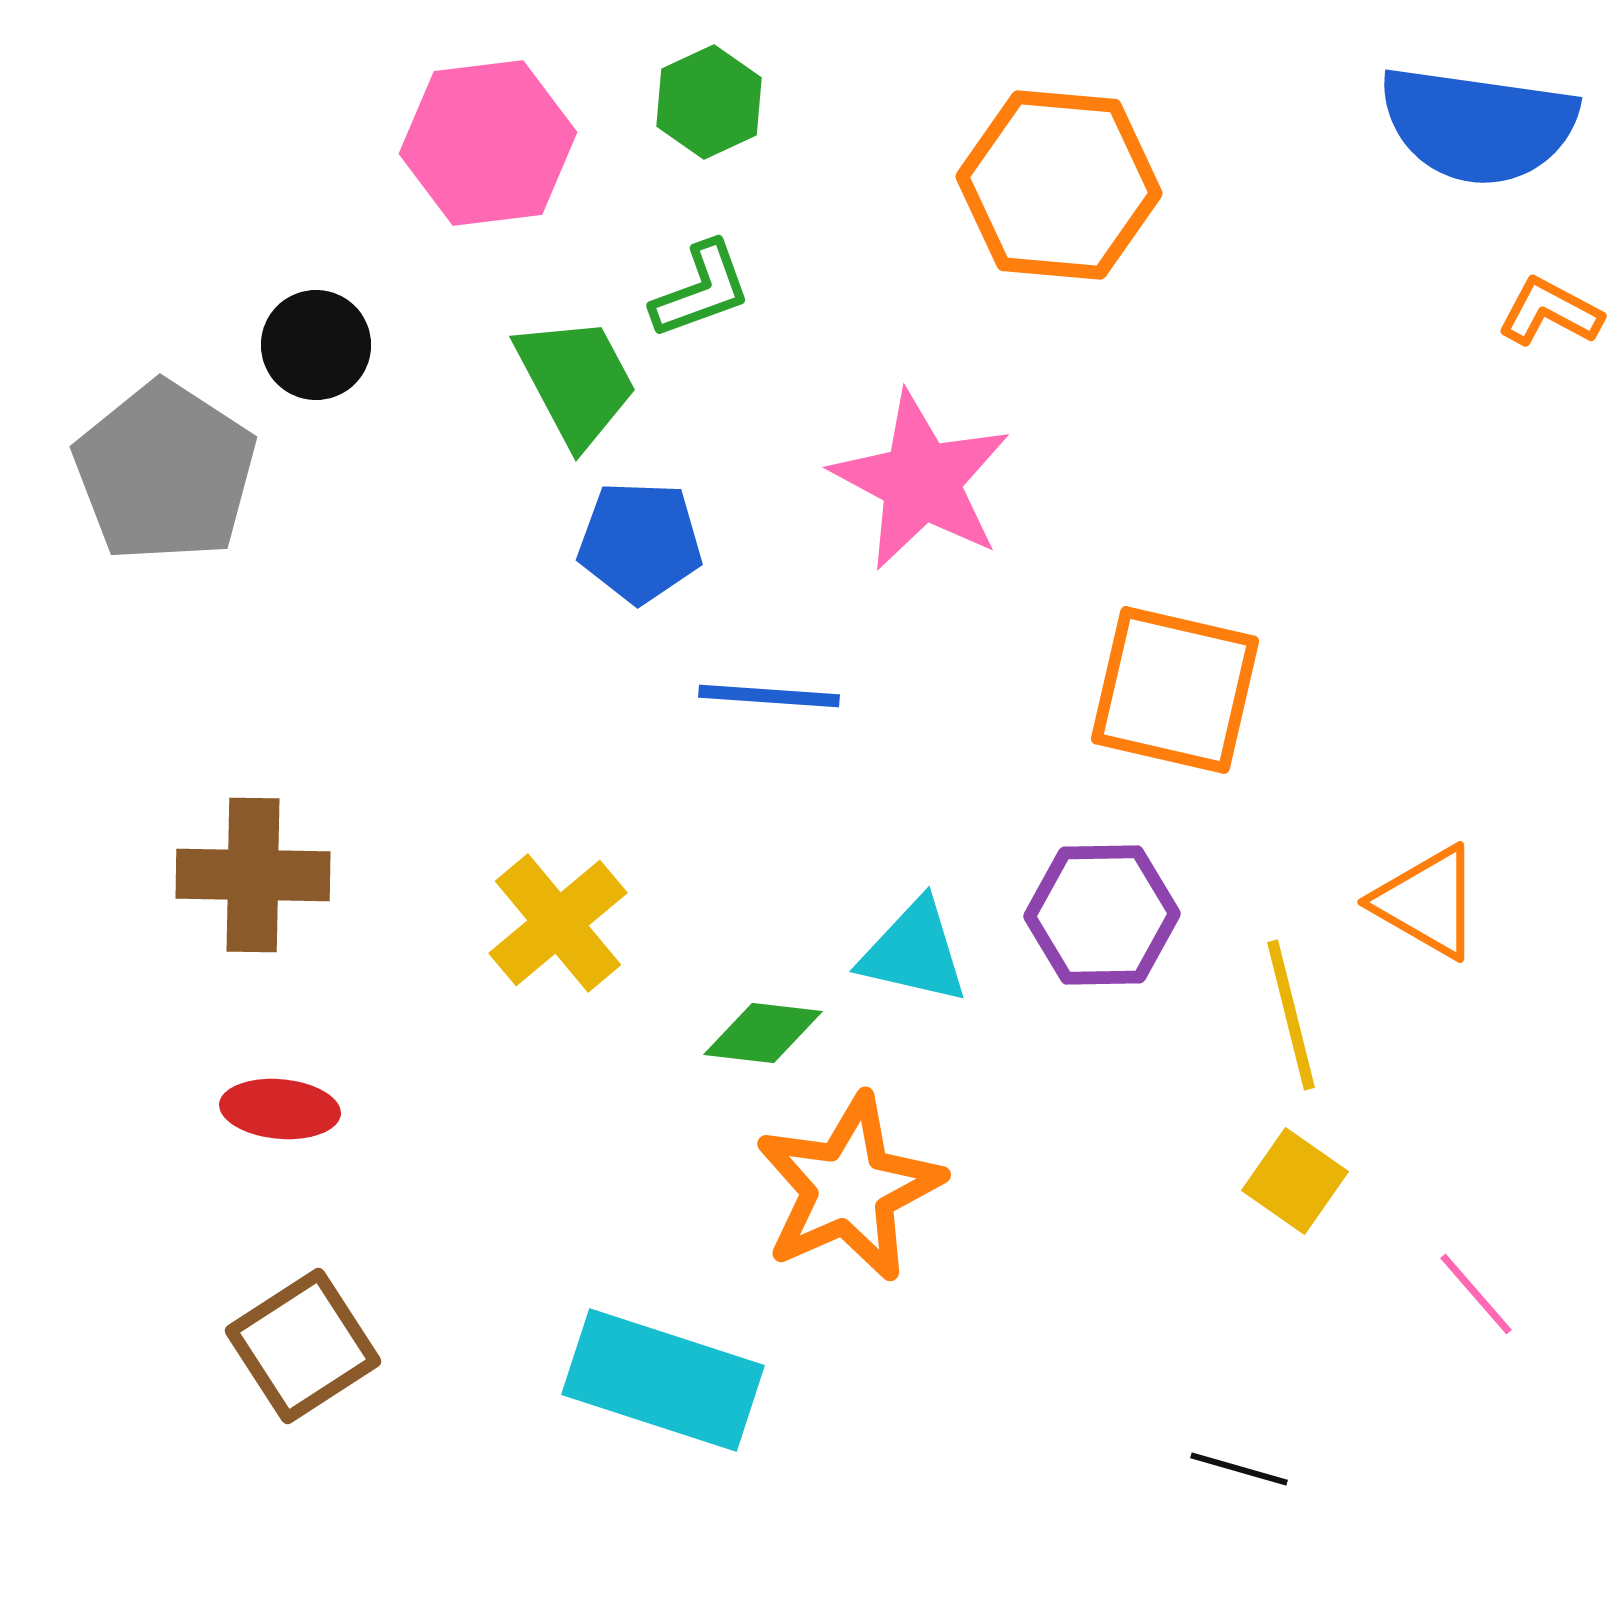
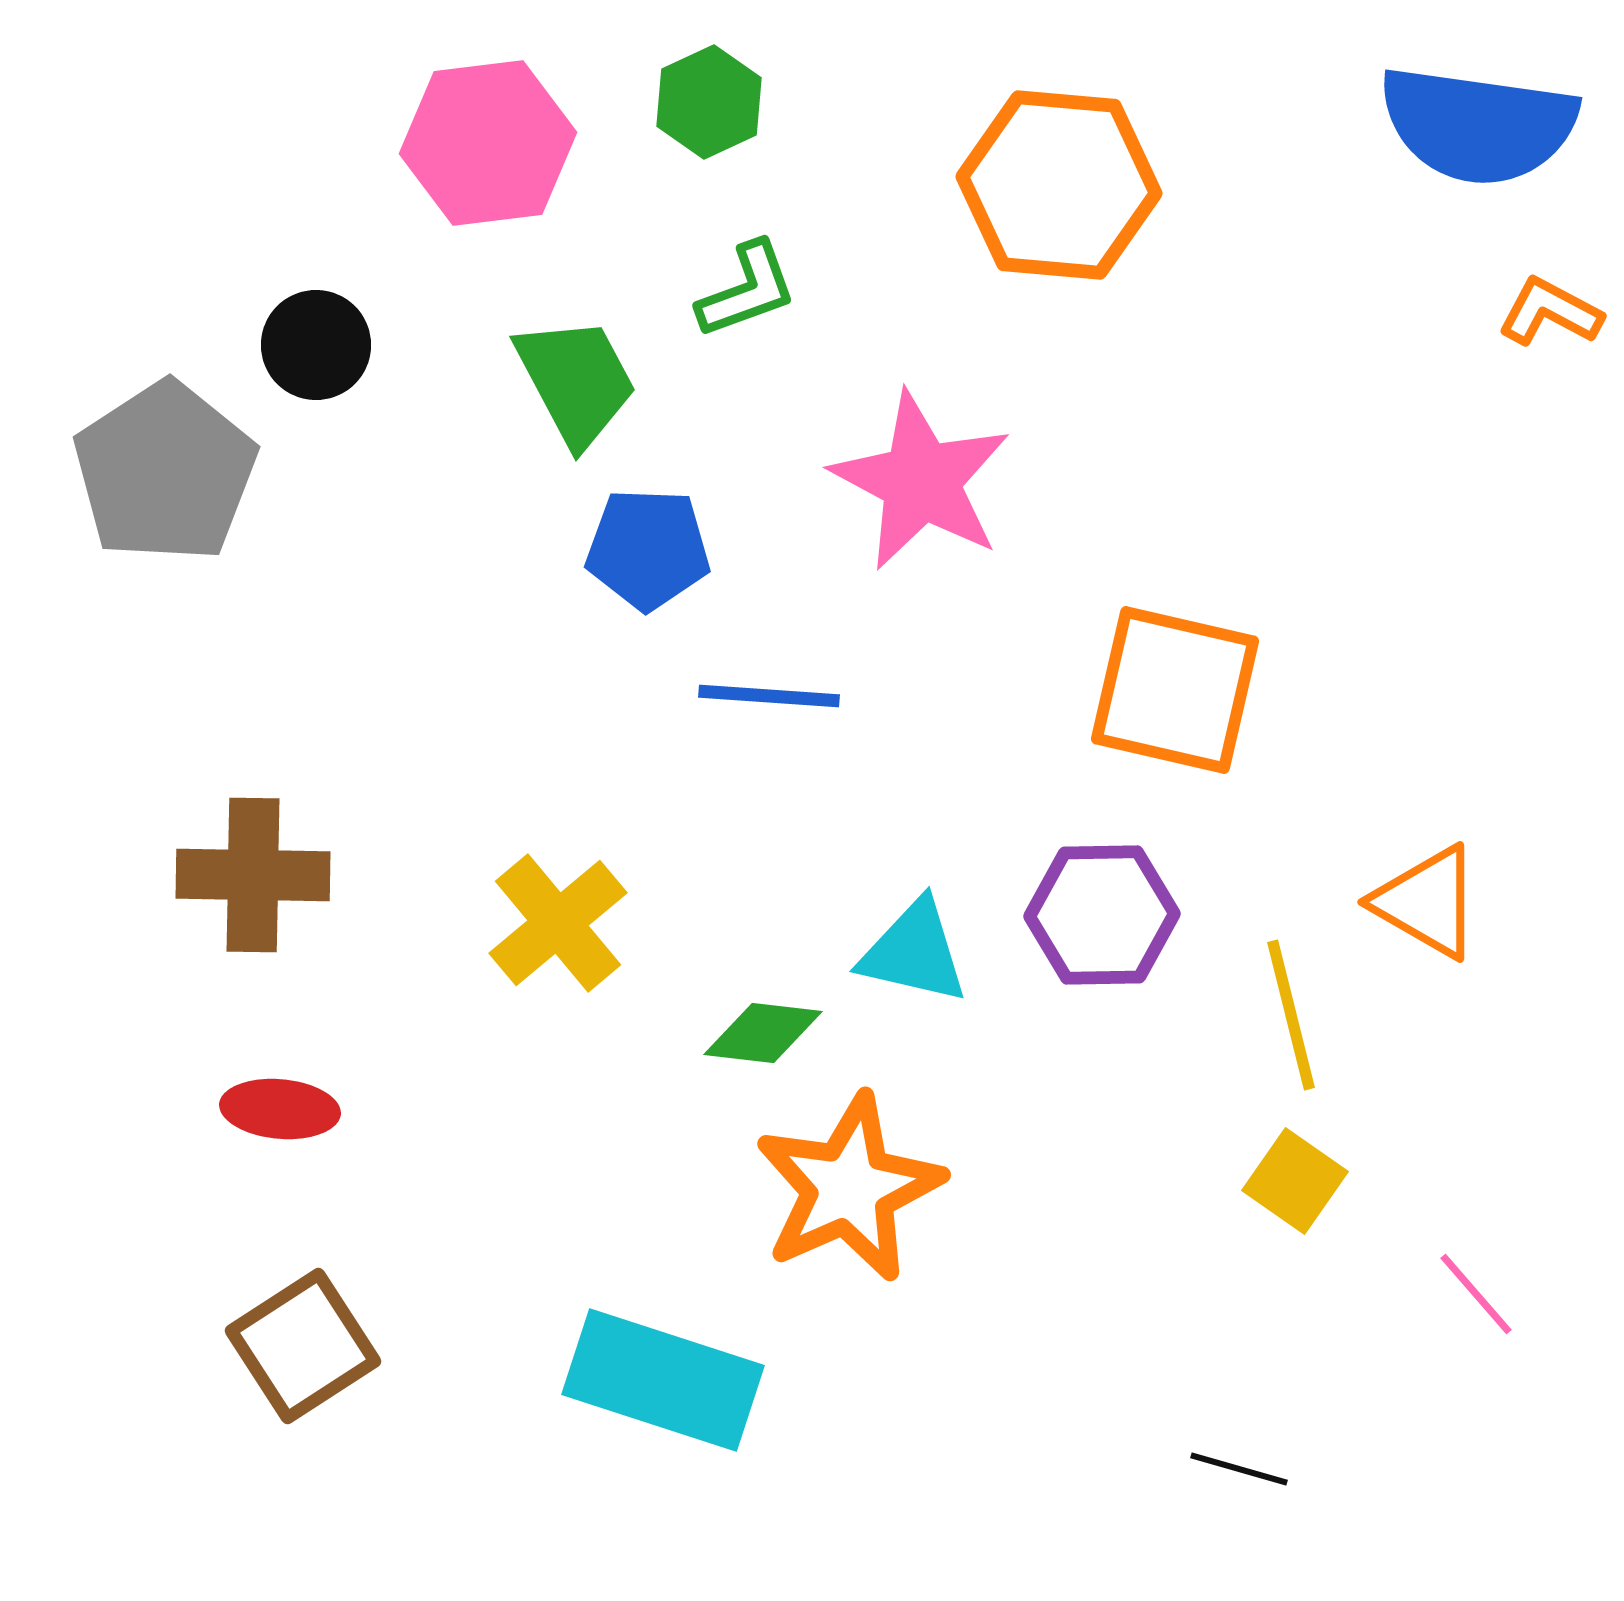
green L-shape: moved 46 px right
gray pentagon: rotated 6 degrees clockwise
blue pentagon: moved 8 px right, 7 px down
